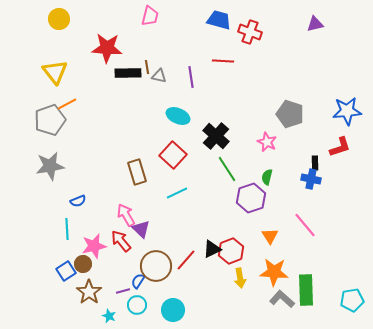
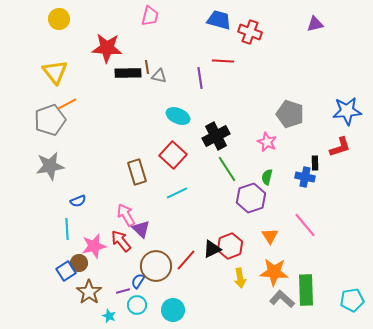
purple line at (191, 77): moved 9 px right, 1 px down
black cross at (216, 136): rotated 20 degrees clockwise
blue cross at (311, 179): moved 6 px left, 2 px up
red hexagon at (231, 251): moved 1 px left, 5 px up
brown circle at (83, 264): moved 4 px left, 1 px up
